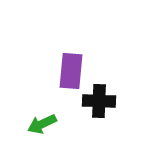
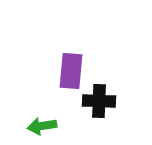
green arrow: moved 2 px down; rotated 16 degrees clockwise
